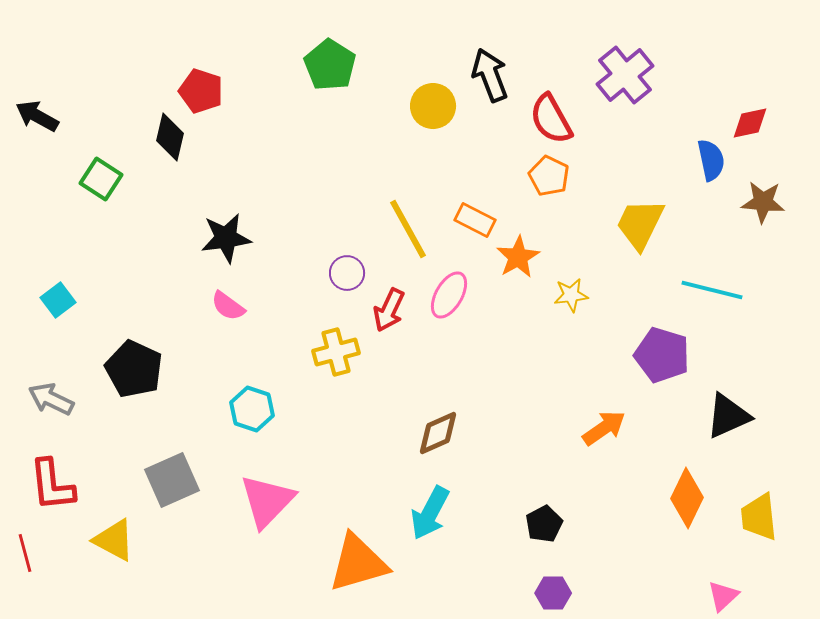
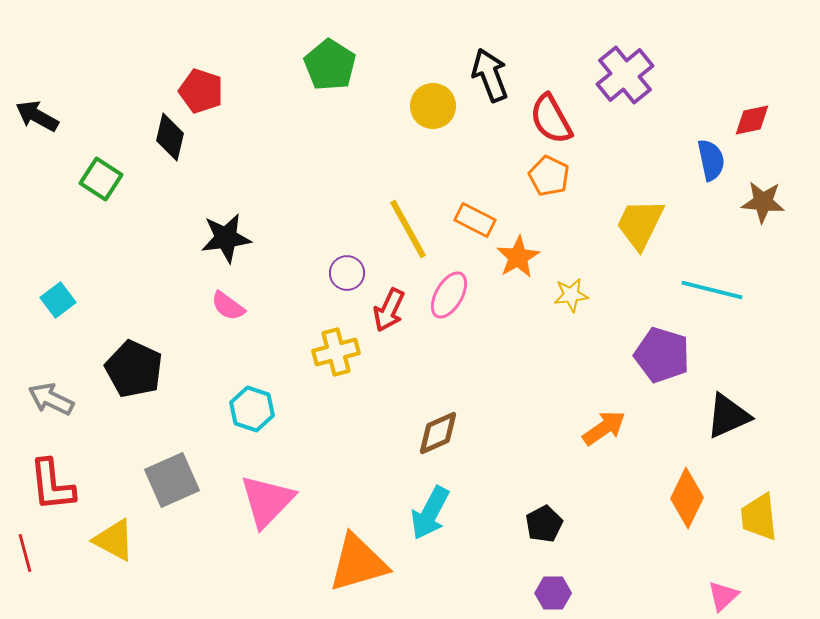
red diamond at (750, 123): moved 2 px right, 3 px up
